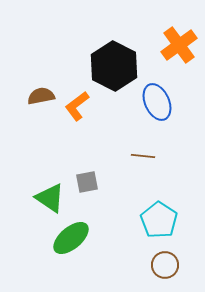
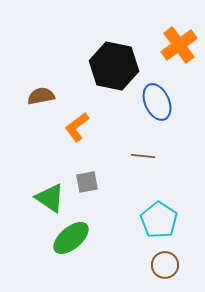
black hexagon: rotated 15 degrees counterclockwise
orange L-shape: moved 21 px down
